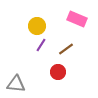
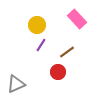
pink rectangle: rotated 24 degrees clockwise
yellow circle: moved 1 px up
brown line: moved 1 px right, 3 px down
gray triangle: rotated 30 degrees counterclockwise
